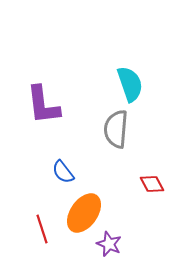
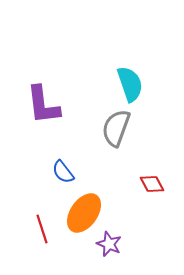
gray semicircle: moved 1 px up; rotated 15 degrees clockwise
